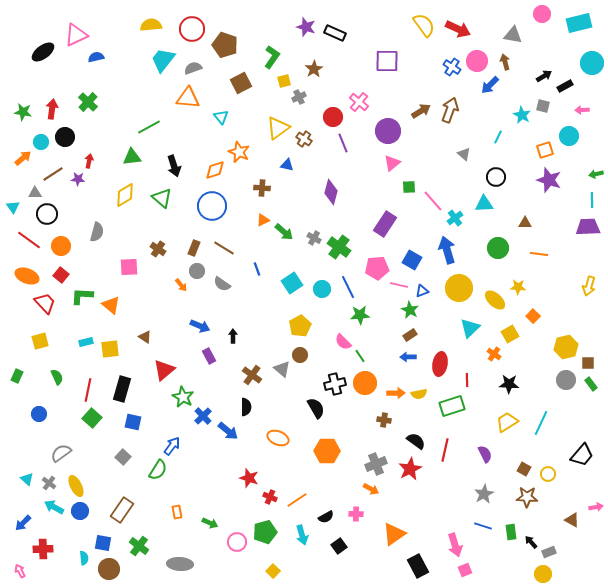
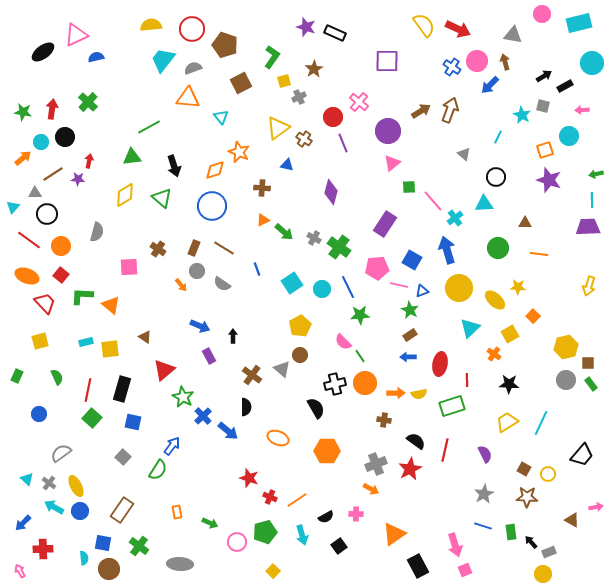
cyan triangle at (13, 207): rotated 16 degrees clockwise
